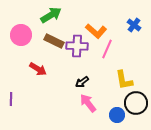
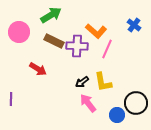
pink circle: moved 2 px left, 3 px up
yellow L-shape: moved 21 px left, 2 px down
